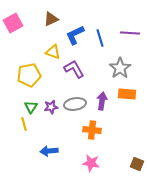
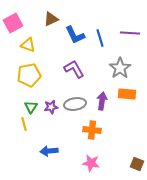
blue L-shape: rotated 90 degrees counterclockwise
yellow triangle: moved 25 px left, 7 px up
